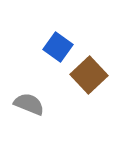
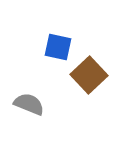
blue square: rotated 24 degrees counterclockwise
